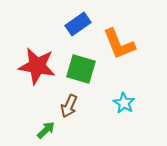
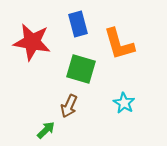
blue rectangle: rotated 70 degrees counterclockwise
orange L-shape: rotated 6 degrees clockwise
red star: moved 5 px left, 24 px up
